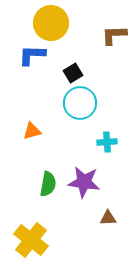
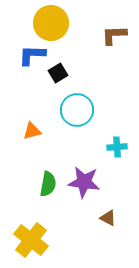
black square: moved 15 px left
cyan circle: moved 3 px left, 7 px down
cyan cross: moved 10 px right, 5 px down
brown triangle: rotated 30 degrees clockwise
